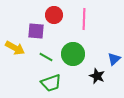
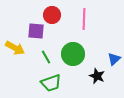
red circle: moved 2 px left
green line: rotated 32 degrees clockwise
